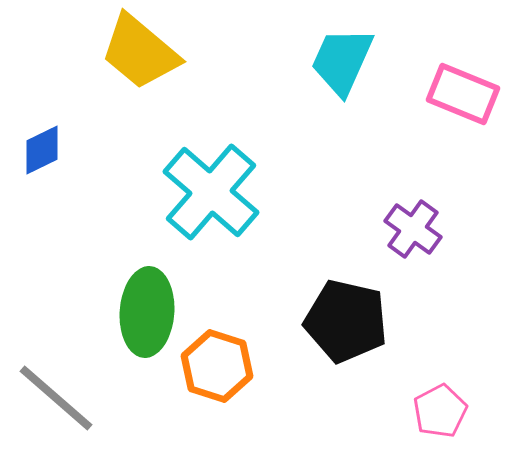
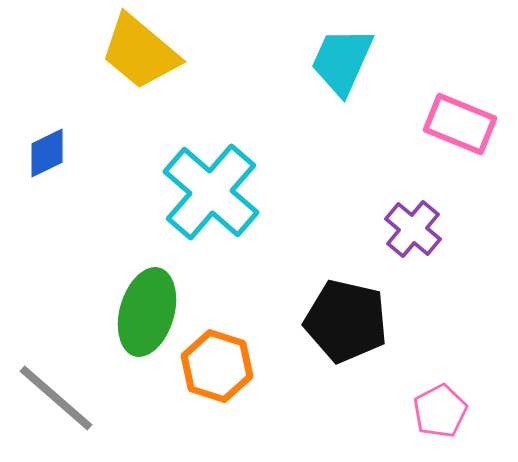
pink rectangle: moved 3 px left, 30 px down
blue diamond: moved 5 px right, 3 px down
purple cross: rotated 4 degrees clockwise
green ellipse: rotated 12 degrees clockwise
